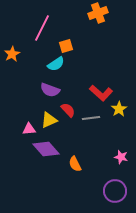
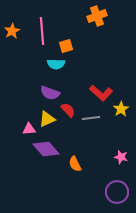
orange cross: moved 1 px left, 3 px down
pink line: moved 3 px down; rotated 32 degrees counterclockwise
orange star: moved 23 px up
cyan semicircle: rotated 36 degrees clockwise
purple semicircle: moved 3 px down
yellow star: moved 2 px right
yellow triangle: moved 2 px left, 1 px up
purple circle: moved 2 px right, 1 px down
